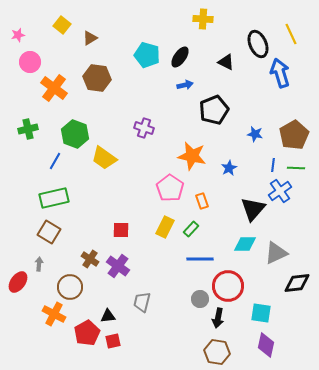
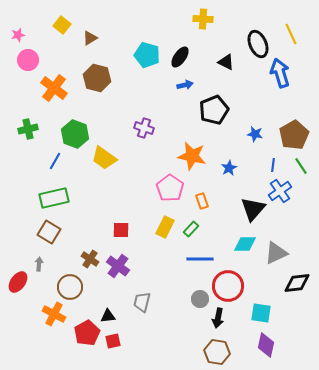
pink circle at (30, 62): moved 2 px left, 2 px up
brown hexagon at (97, 78): rotated 8 degrees clockwise
green line at (296, 168): moved 5 px right, 2 px up; rotated 54 degrees clockwise
